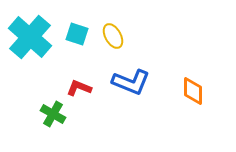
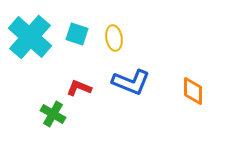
yellow ellipse: moved 1 px right, 2 px down; rotated 20 degrees clockwise
